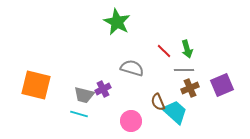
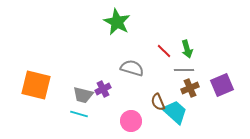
gray trapezoid: moved 1 px left
